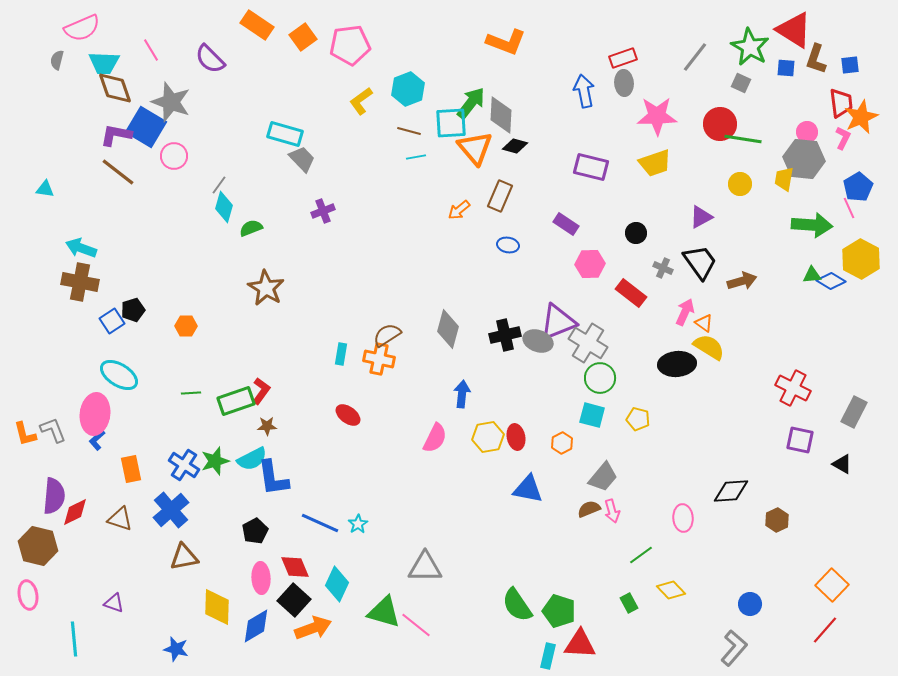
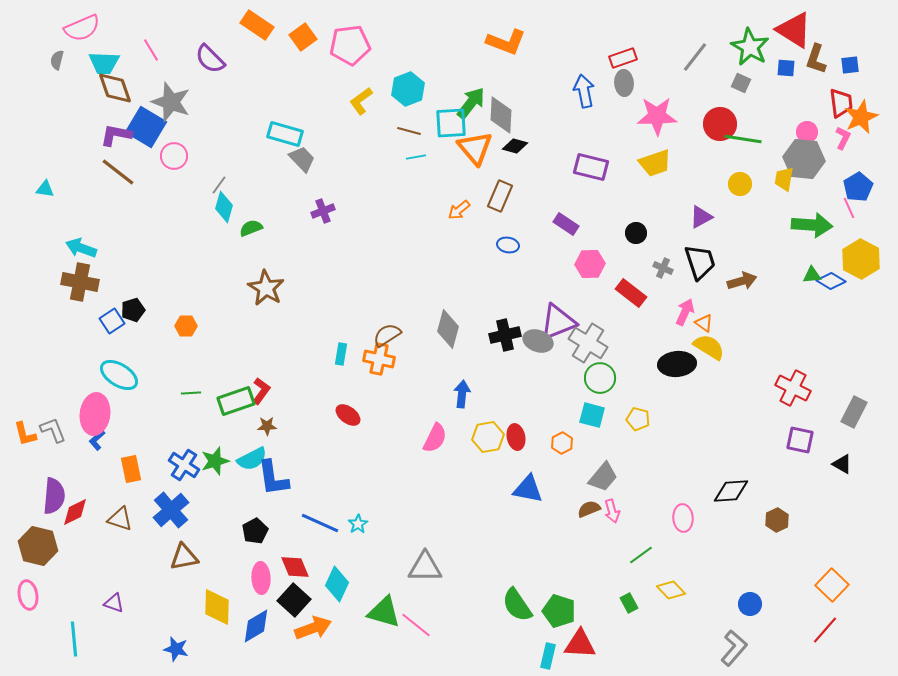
black trapezoid at (700, 262): rotated 18 degrees clockwise
